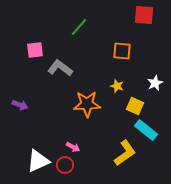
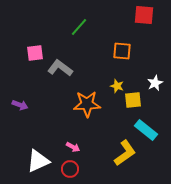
pink square: moved 3 px down
yellow square: moved 2 px left, 6 px up; rotated 30 degrees counterclockwise
red circle: moved 5 px right, 4 px down
